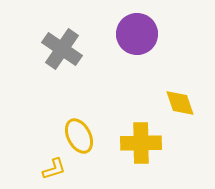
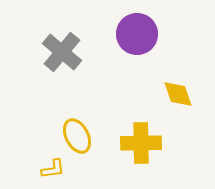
gray cross: moved 3 px down; rotated 6 degrees clockwise
yellow diamond: moved 2 px left, 9 px up
yellow ellipse: moved 2 px left
yellow L-shape: moved 1 px left; rotated 10 degrees clockwise
